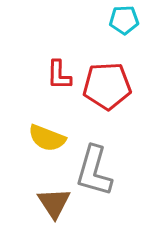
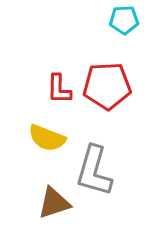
red L-shape: moved 14 px down
brown triangle: rotated 45 degrees clockwise
